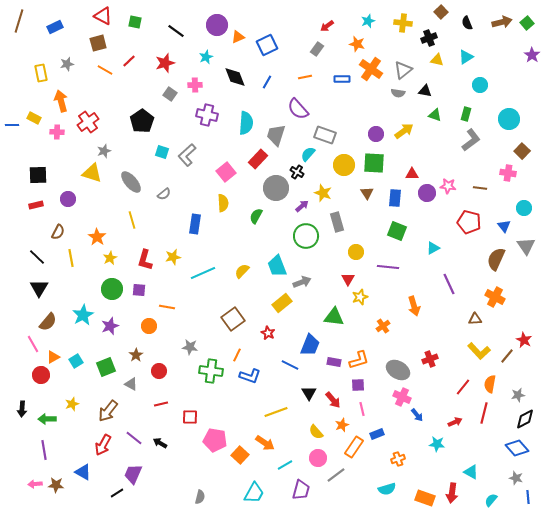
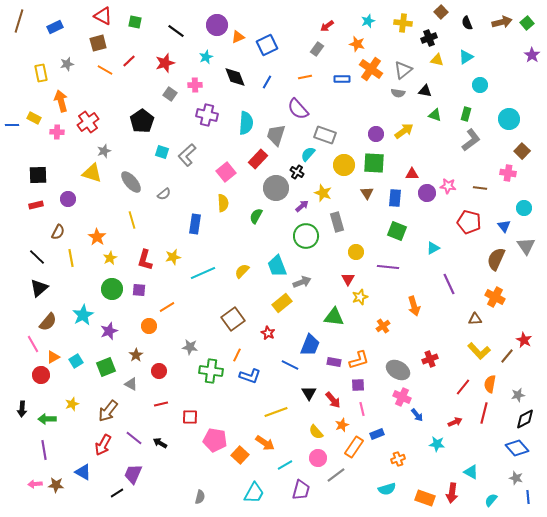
black triangle at (39, 288): rotated 18 degrees clockwise
orange line at (167, 307): rotated 42 degrees counterclockwise
purple star at (110, 326): moved 1 px left, 5 px down
